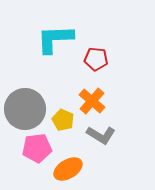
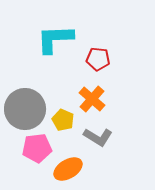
red pentagon: moved 2 px right
orange cross: moved 2 px up
gray L-shape: moved 3 px left, 2 px down
